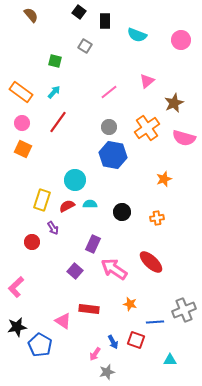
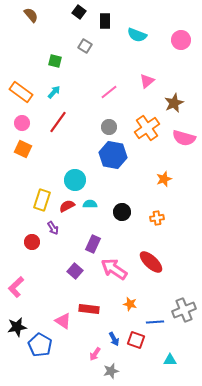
blue arrow at (113, 342): moved 1 px right, 3 px up
gray star at (107, 372): moved 4 px right, 1 px up
